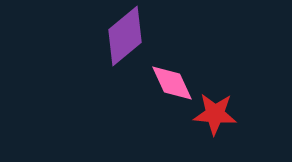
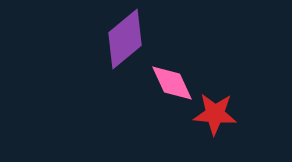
purple diamond: moved 3 px down
